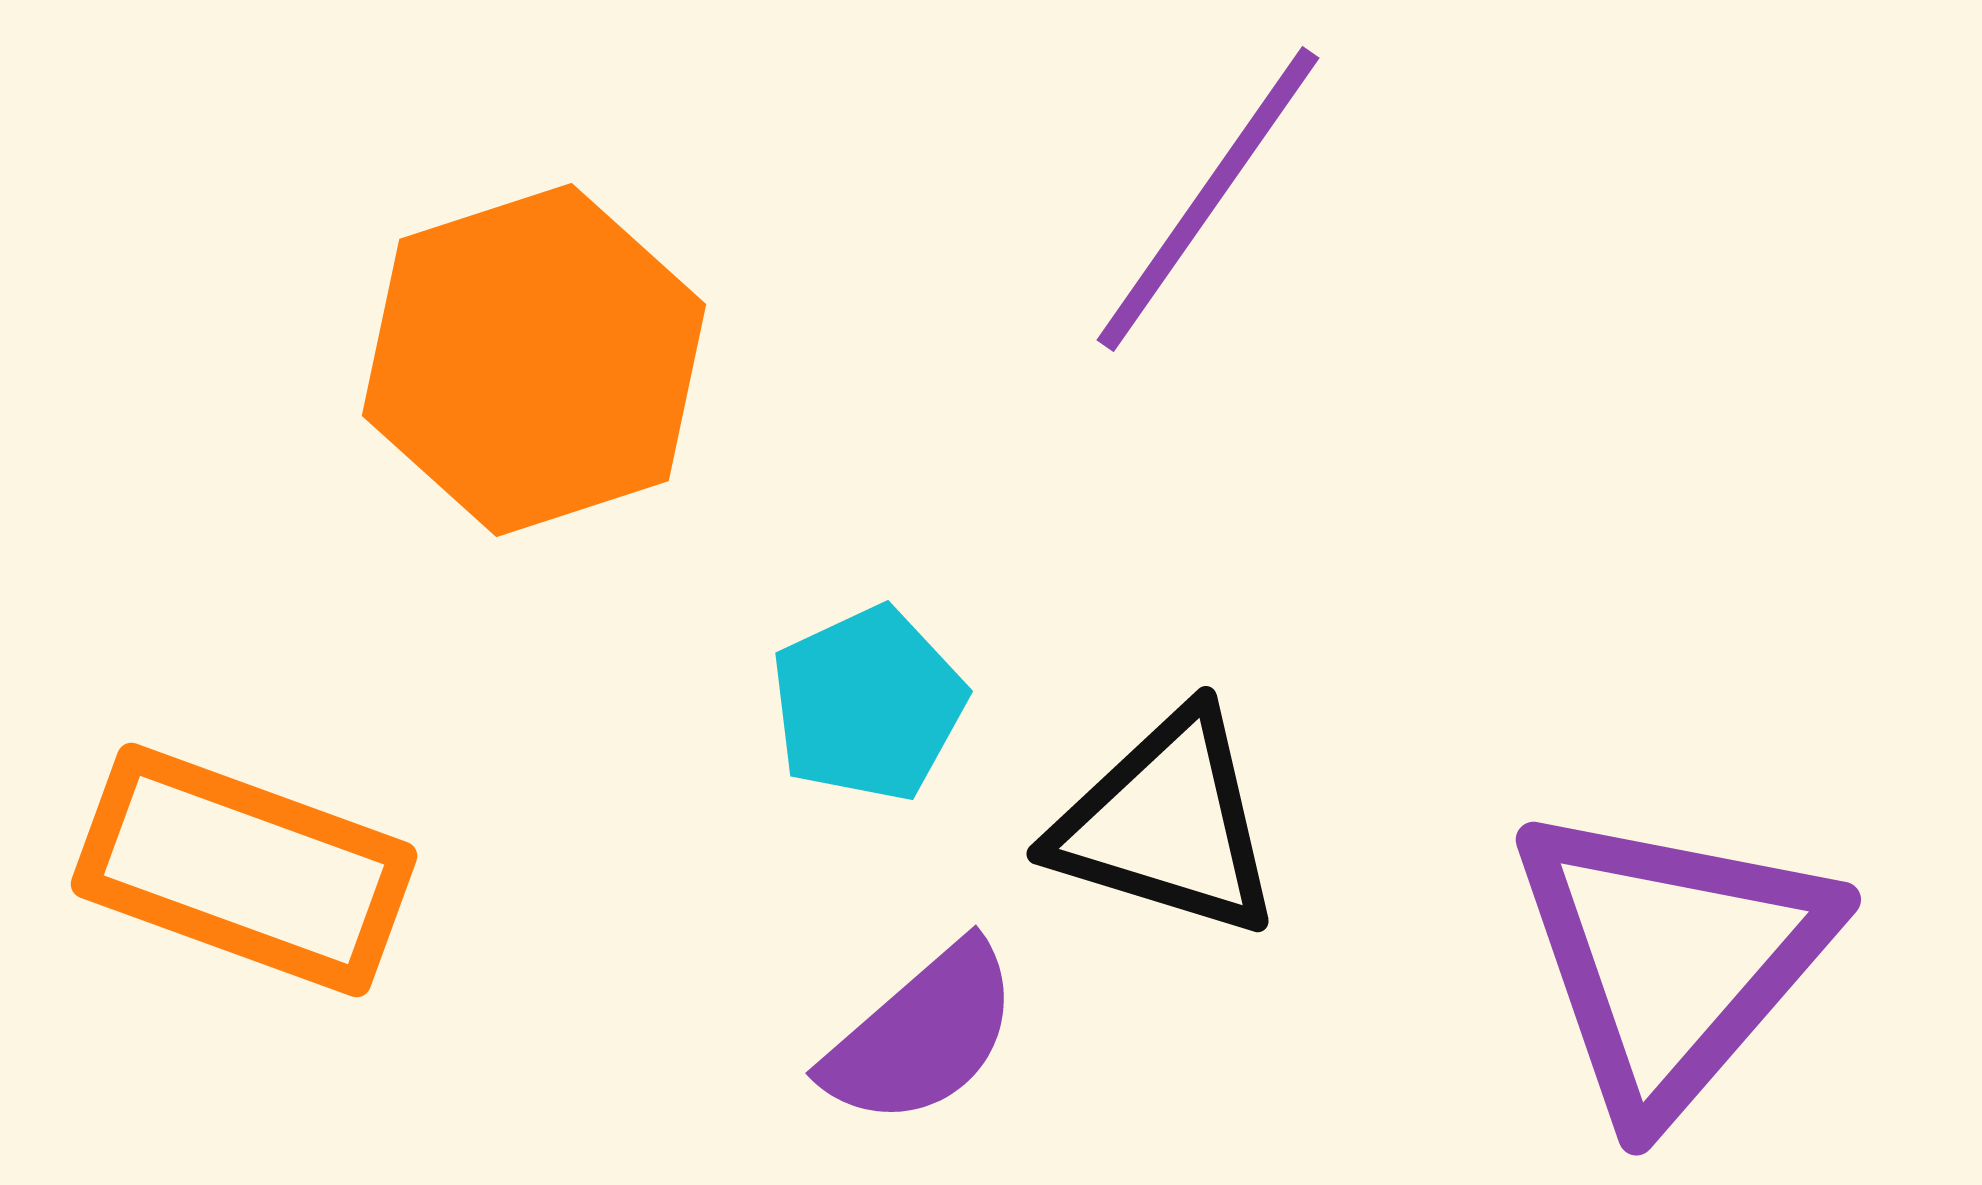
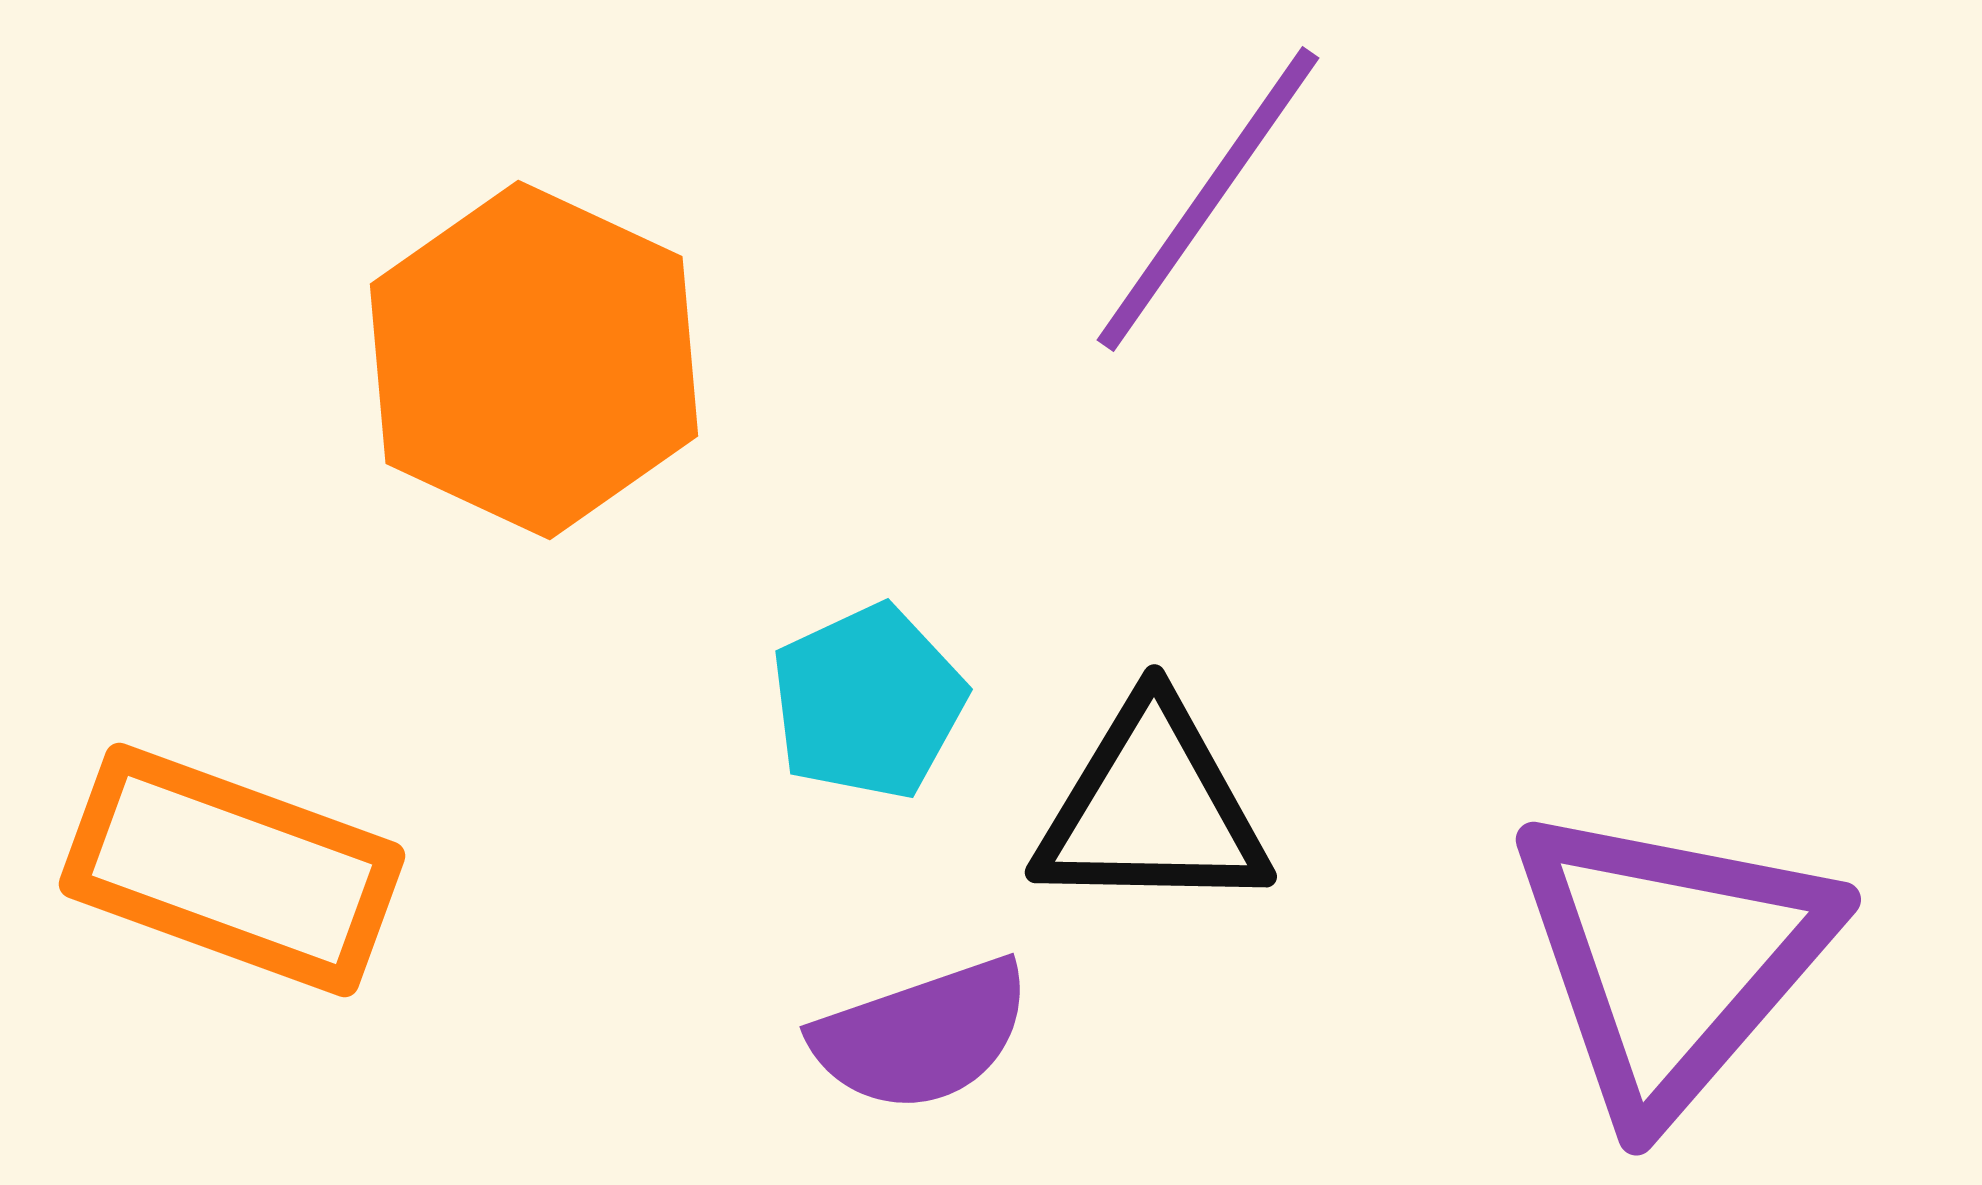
orange hexagon: rotated 17 degrees counterclockwise
cyan pentagon: moved 2 px up
black triangle: moved 15 px left, 16 px up; rotated 16 degrees counterclockwise
orange rectangle: moved 12 px left
purple semicircle: rotated 22 degrees clockwise
